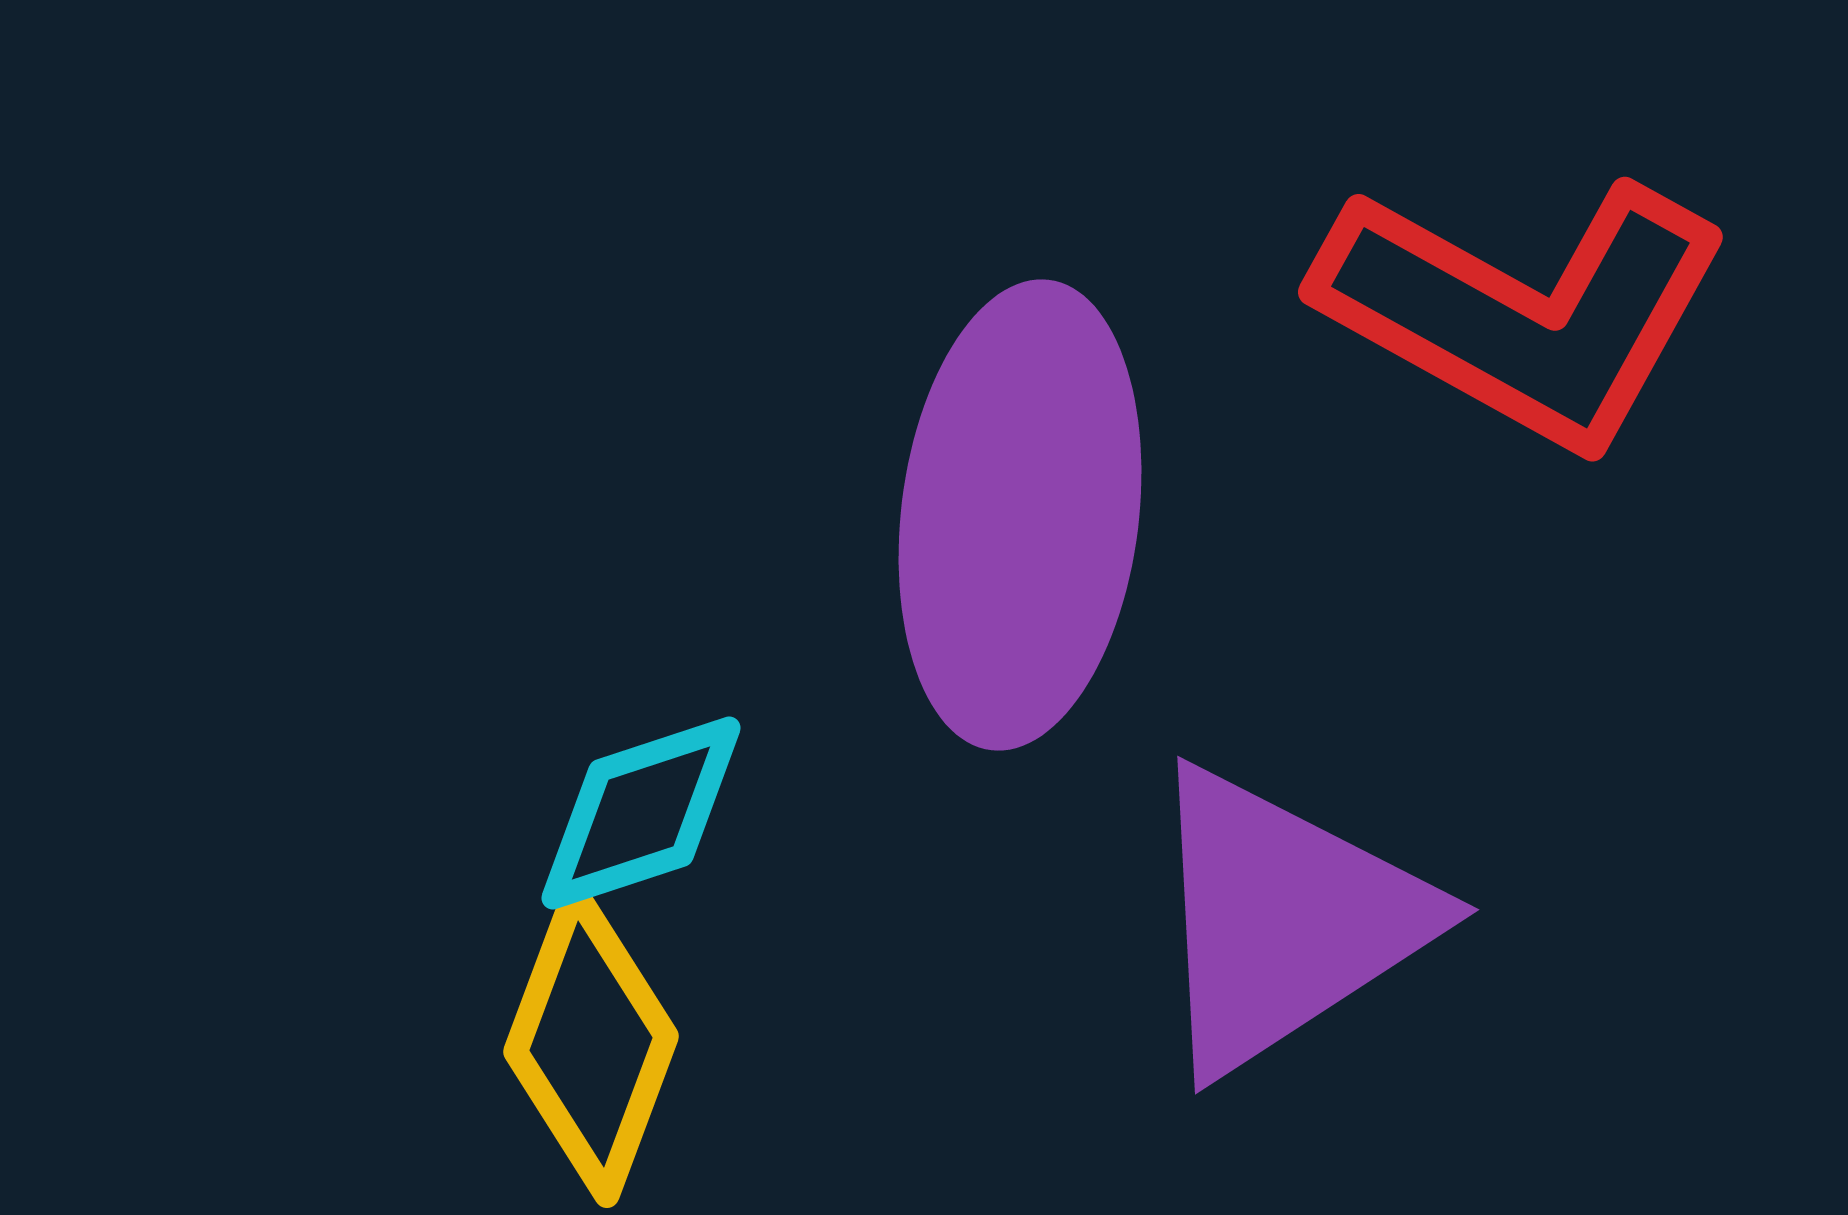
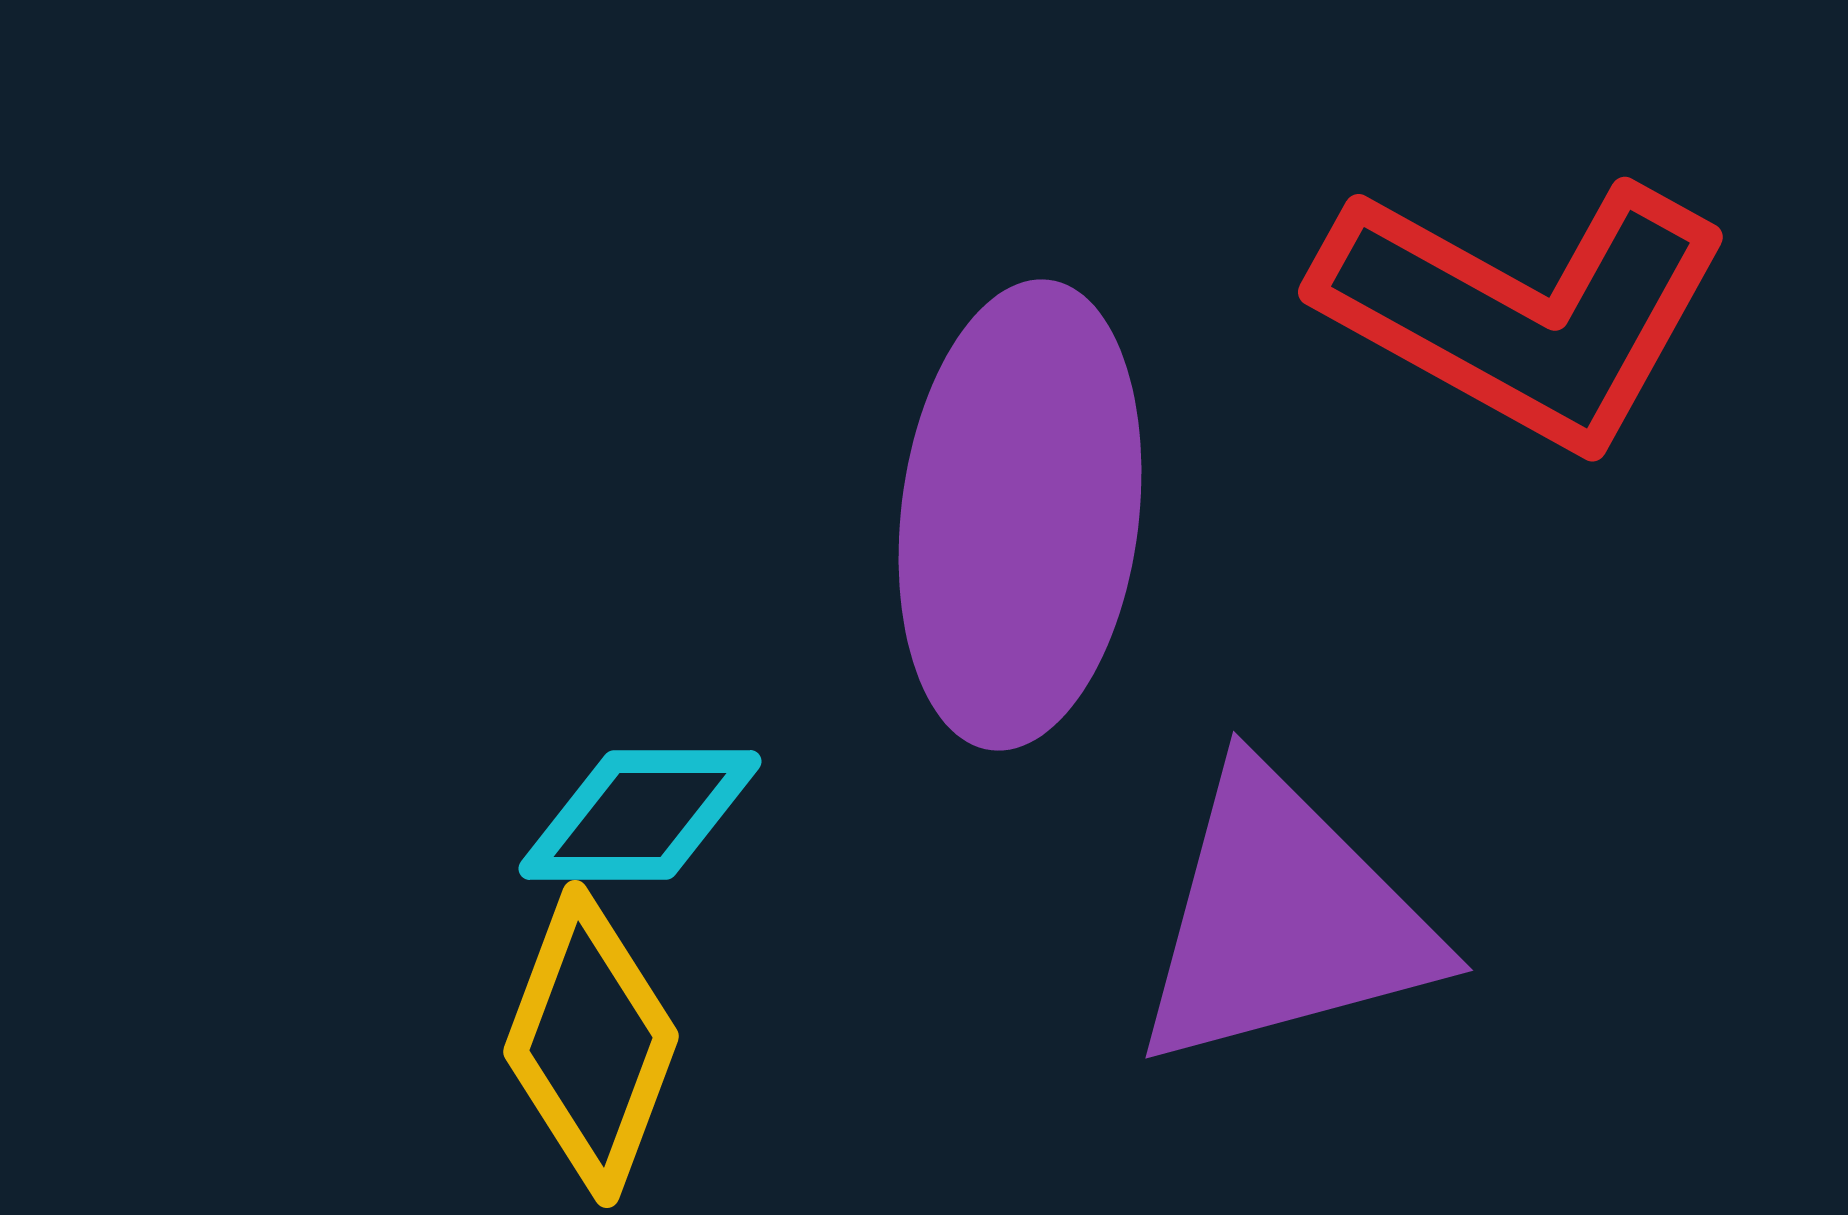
cyan diamond: moved 1 px left, 2 px down; rotated 18 degrees clockwise
purple triangle: rotated 18 degrees clockwise
